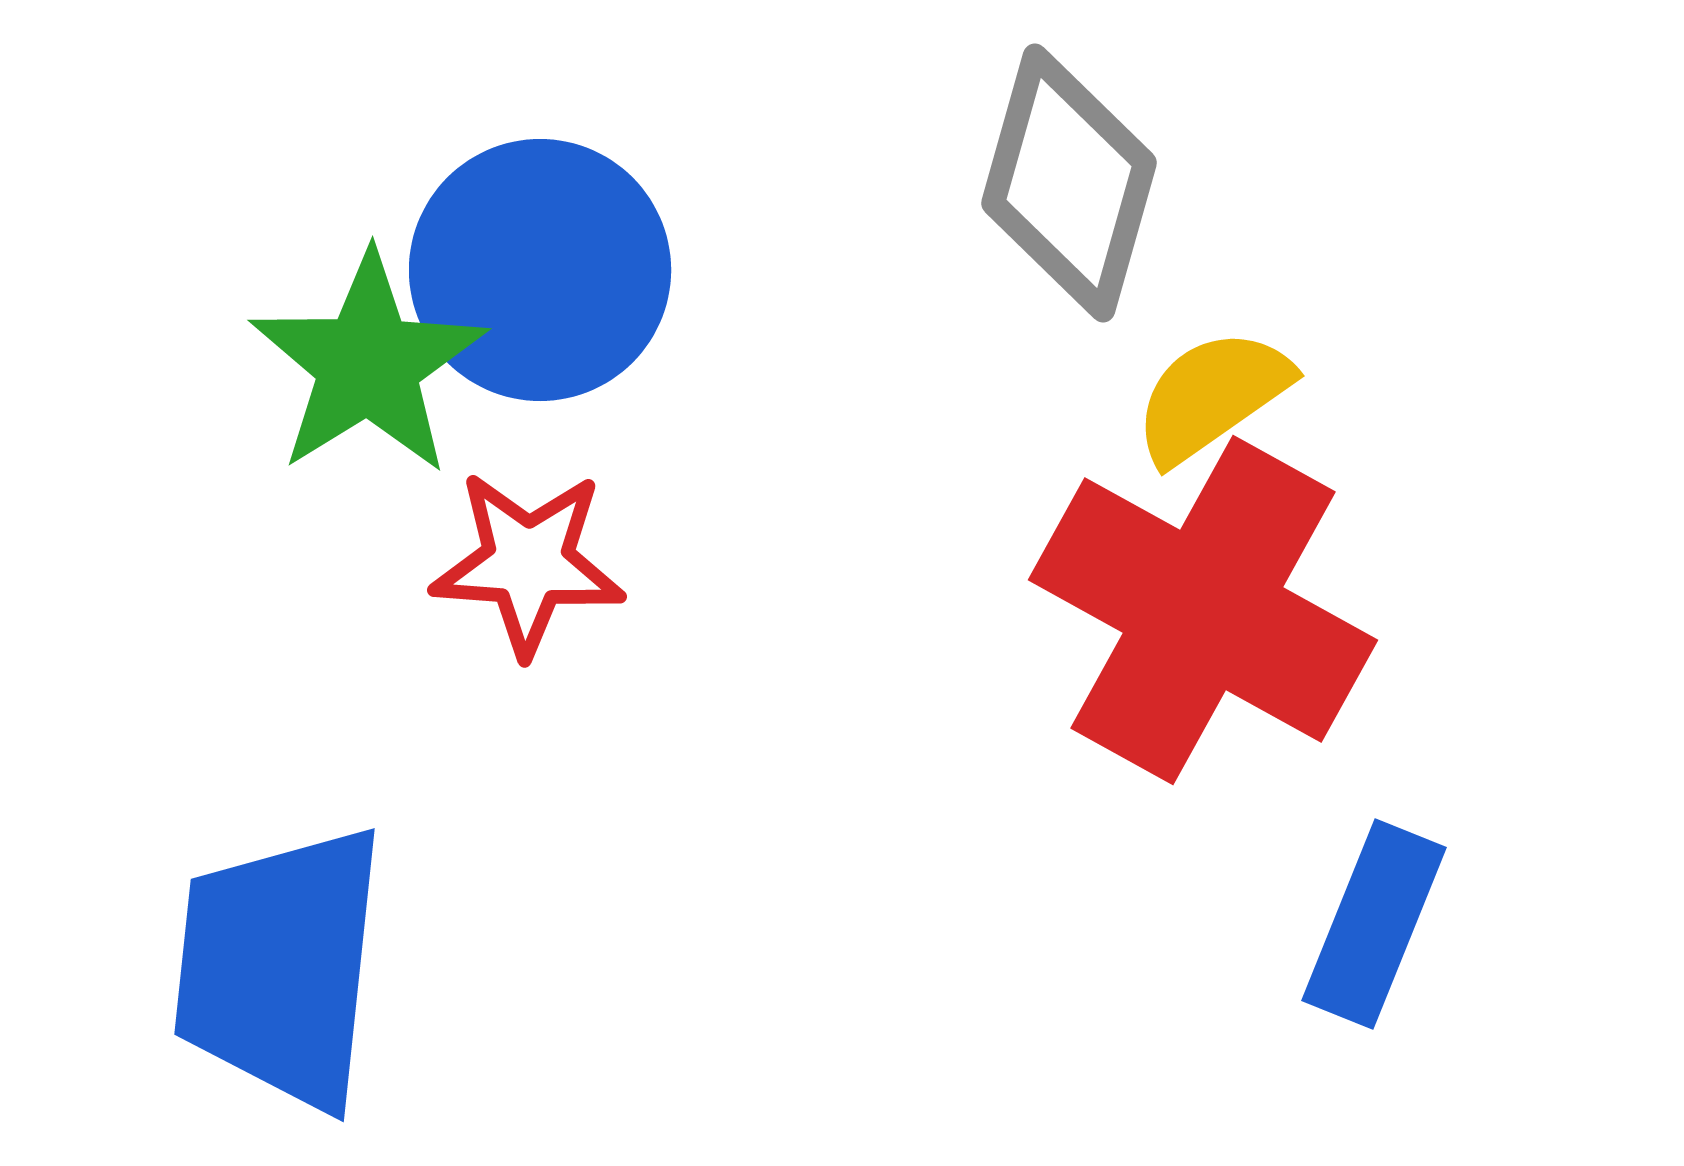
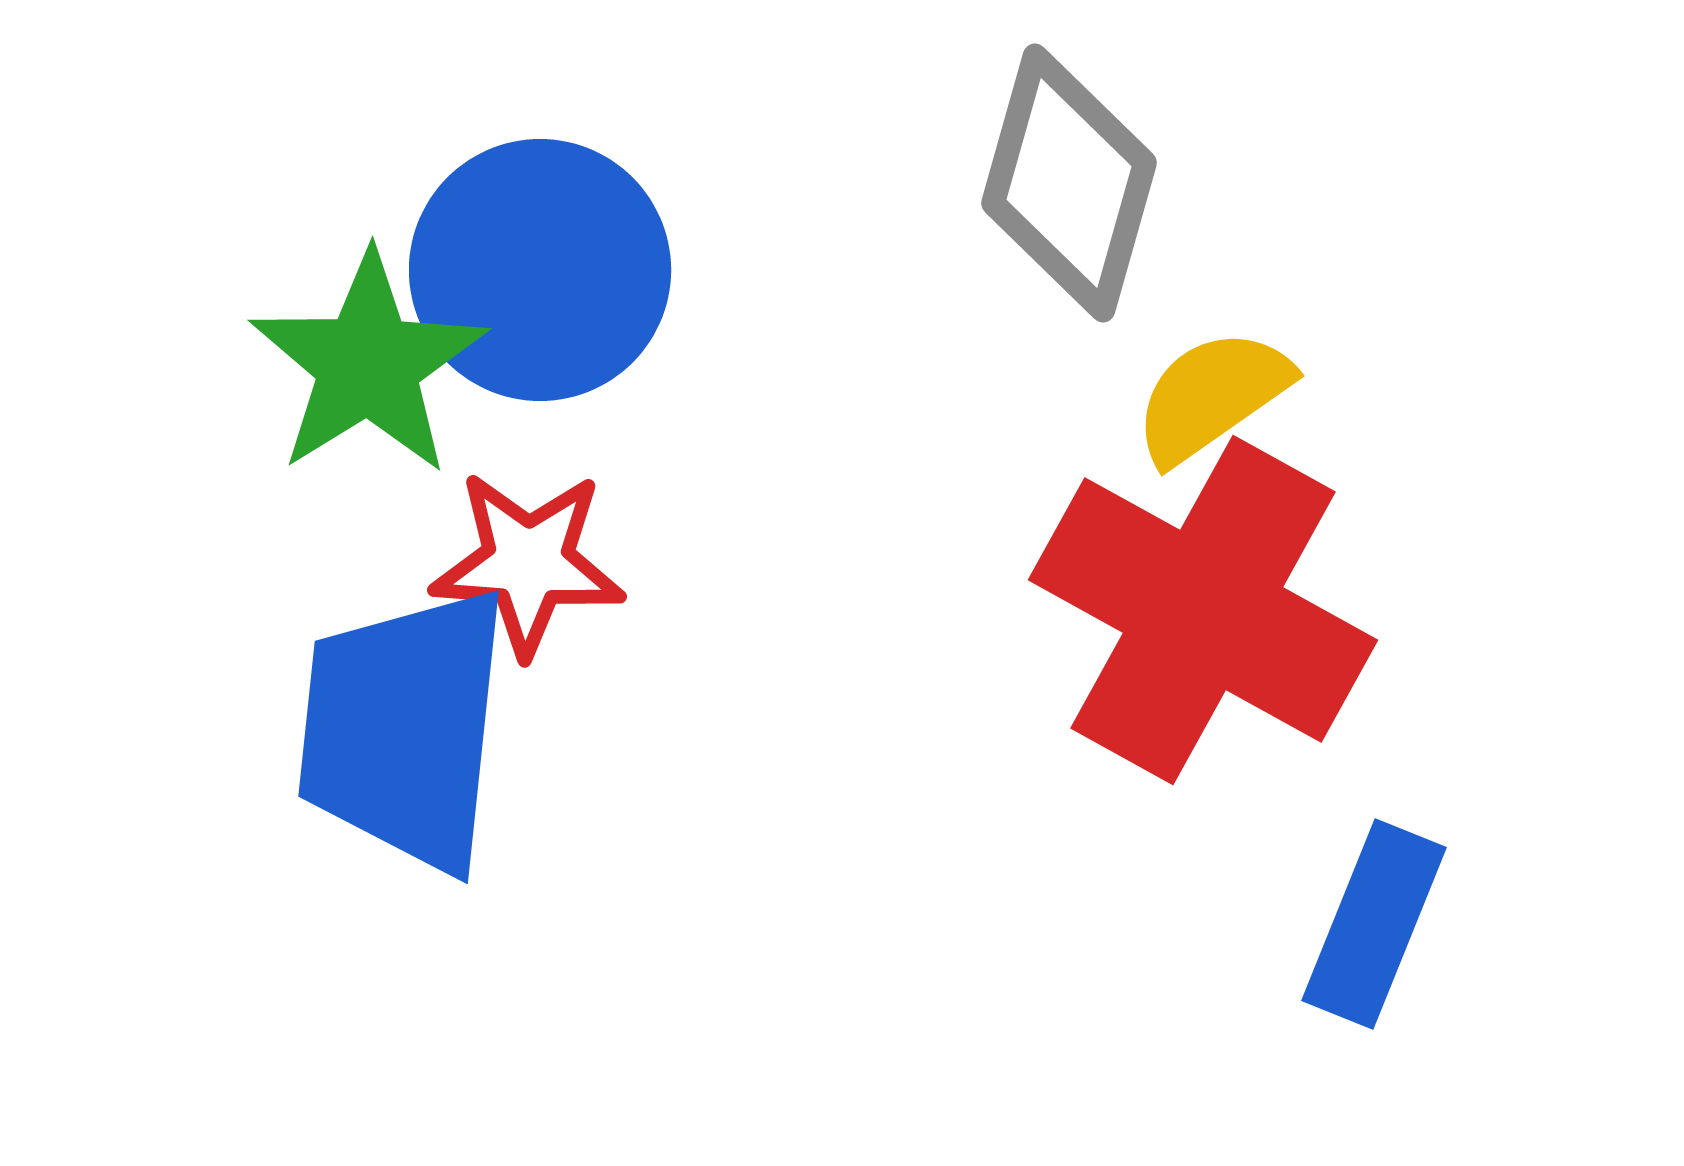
blue trapezoid: moved 124 px right, 238 px up
